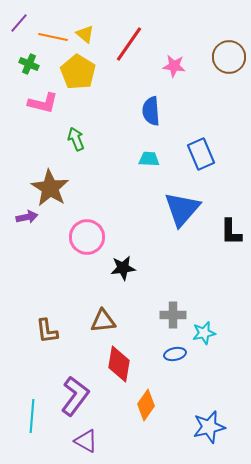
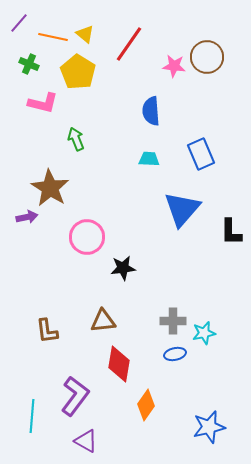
brown circle: moved 22 px left
gray cross: moved 6 px down
